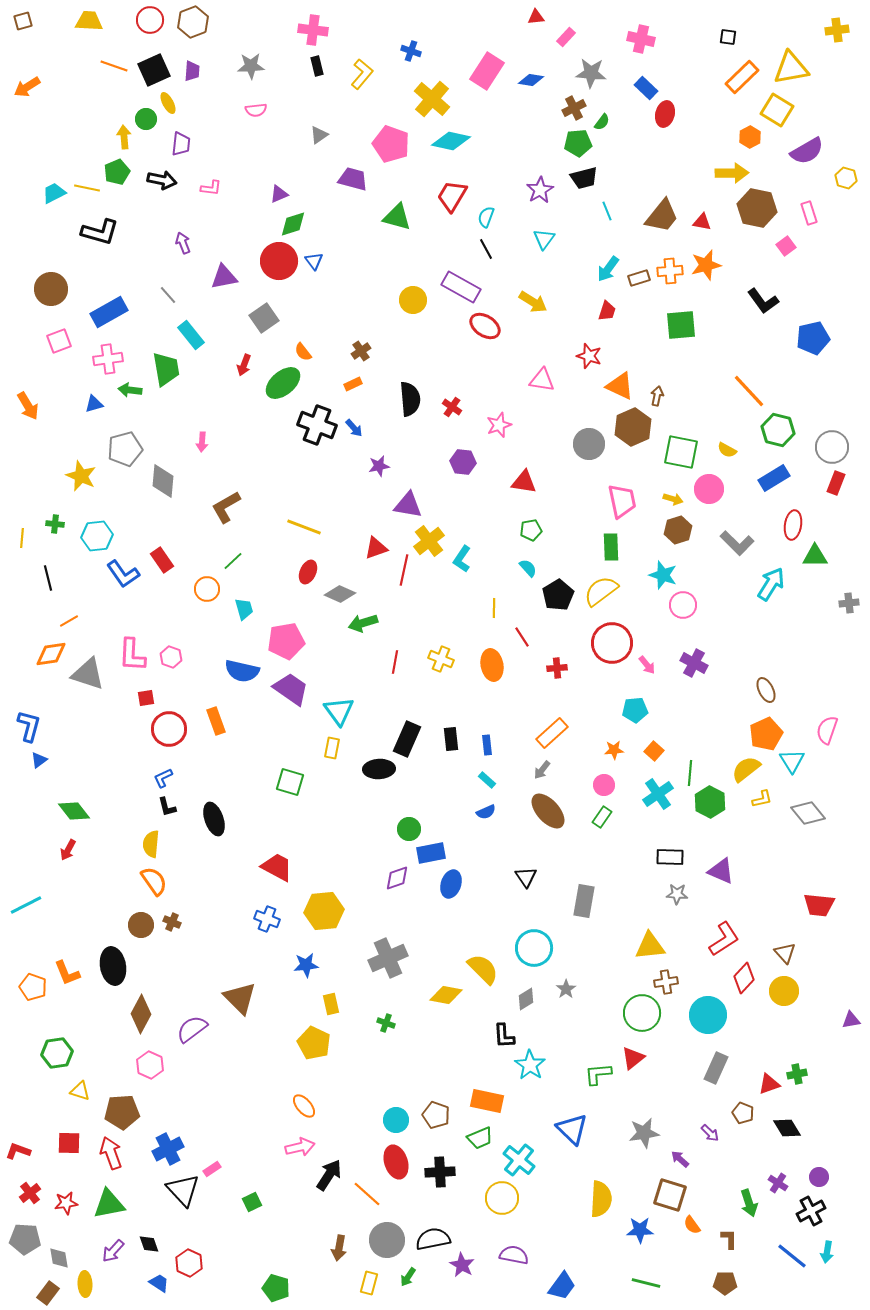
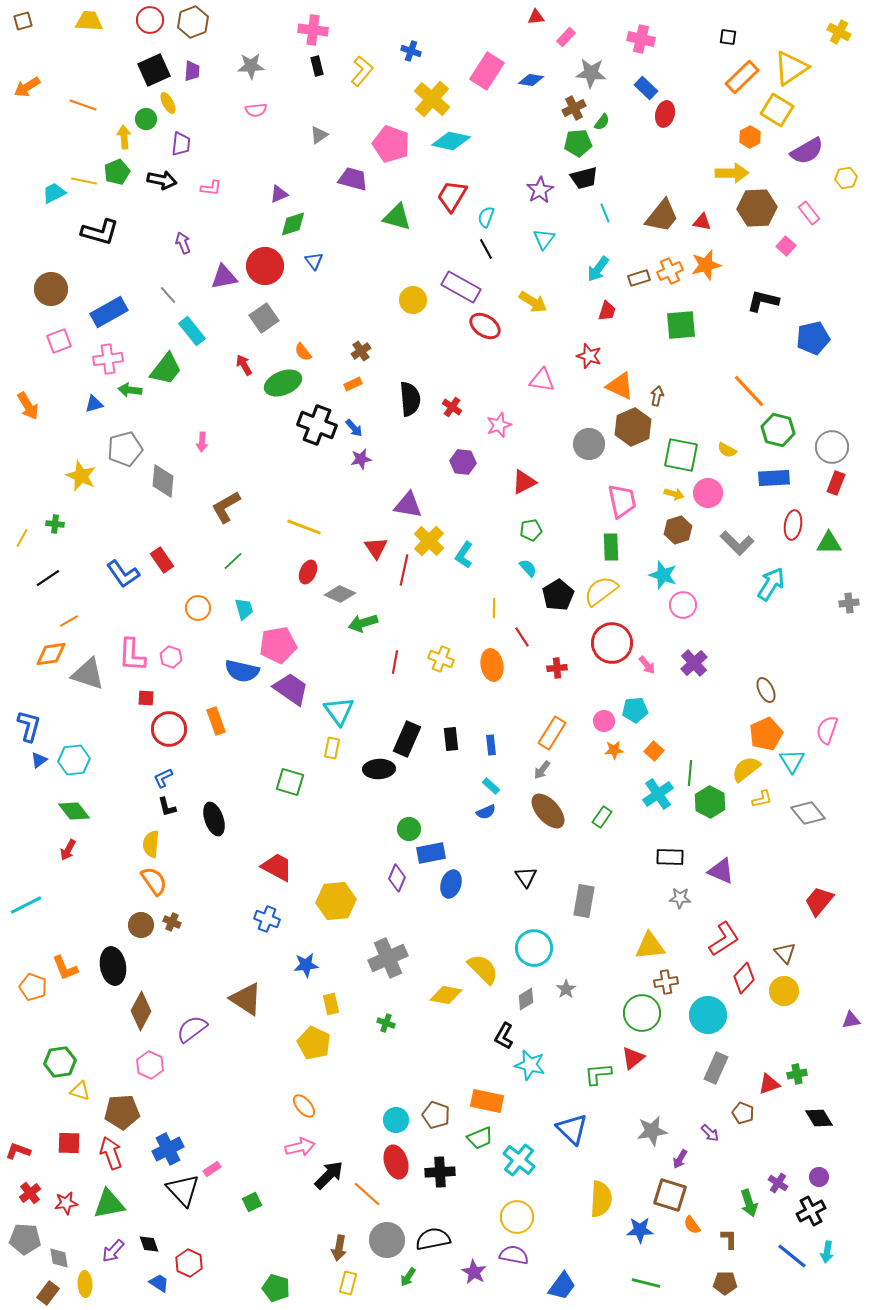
yellow cross at (837, 30): moved 2 px right, 2 px down; rotated 35 degrees clockwise
orange line at (114, 66): moved 31 px left, 39 px down
yellow triangle at (791, 68): rotated 24 degrees counterclockwise
yellow L-shape at (362, 74): moved 3 px up
yellow hexagon at (846, 178): rotated 25 degrees counterclockwise
yellow line at (87, 188): moved 3 px left, 7 px up
brown hexagon at (757, 208): rotated 15 degrees counterclockwise
cyan line at (607, 211): moved 2 px left, 2 px down
pink rectangle at (809, 213): rotated 20 degrees counterclockwise
pink square at (786, 246): rotated 12 degrees counterclockwise
red circle at (279, 261): moved 14 px left, 5 px down
cyan arrow at (608, 269): moved 10 px left
orange cross at (670, 271): rotated 20 degrees counterclockwise
black L-shape at (763, 301): rotated 140 degrees clockwise
cyan rectangle at (191, 335): moved 1 px right, 4 px up
red arrow at (244, 365): rotated 130 degrees clockwise
green trapezoid at (166, 369): rotated 48 degrees clockwise
green ellipse at (283, 383): rotated 18 degrees clockwise
green square at (681, 452): moved 3 px down
purple star at (379, 466): moved 18 px left, 7 px up
blue rectangle at (774, 478): rotated 28 degrees clockwise
red triangle at (524, 482): rotated 36 degrees counterclockwise
pink circle at (709, 489): moved 1 px left, 4 px down
yellow arrow at (673, 499): moved 1 px right, 5 px up
cyan hexagon at (97, 536): moved 23 px left, 224 px down
yellow line at (22, 538): rotated 24 degrees clockwise
yellow cross at (429, 541): rotated 8 degrees counterclockwise
red triangle at (376, 548): rotated 45 degrees counterclockwise
green triangle at (815, 556): moved 14 px right, 13 px up
cyan L-shape at (462, 559): moved 2 px right, 4 px up
black line at (48, 578): rotated 70 degrees clockwise
orange circle at (207, 589): moved 9 px left, 19 px down
pink pentagon at (286, 641): moved 8 px left, 4 px down
purple cross at (694, 663): rotated 20 degrees clockwise
red square at (146, 698): rotated 12 degrees clockwise
orange rectangle at (552, 733): rotated 16 degrees counterclockwise
blue rectangle at (487, 745): moved 4 px right
cyan rectangle at (487, 780): moved 4 px right, 6 px down
pink circle at (604, 785): moved 64 px up
purple diamond at (397, 878): rotated 48 degrees counterclockwise
gray star at (677, 894): moved 3 px right, 4 px down
red trapezoid at (819, 905): moved 4 px up; rotated 124 degrees clockwise
yellow hexagon at (324, 911): moved 12 px right, 10 px up
orange L-shape at (67, 973): moved 2 px left, 5 px up
brown triangle at (240, 998): moved 6 px right, 1 px down; rotated 12 degrees counterclockwise
brown diamond at (141, 1014): moved 3 px up
black L-shape at (504, 1036): rotated 32 degrees clockwise
green hexagon at (57, 1053): moved 3 px right, 9 px down
cyan star at (530, 1065): rotated 20 degrees counterclockwise
black diamond at (787, 1128): moved 32 px right, 10 px up
gray star at (644, 1133): moved 8 px right, 2 px up
purple arrow at (680, 1159): rotated 102 degrees counterclockwise
black arrow at (329, 1175): rotated 12 degrees clockwise
yellow circle at (502, 1198): moved 15 px right, 19 px down
purple star at (462, 1265): moved 12 px right, 7 px down
yellow rectangle at (369, 1283): moved 21 px left
